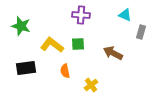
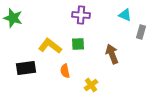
green star: moved 8 px left, 8 px up
yellow L-shape: moved 2 px left, 1 px down
brown arrow: moved 1 px left, 1 px down; rotated 42 degrees clockwise
